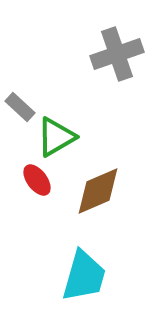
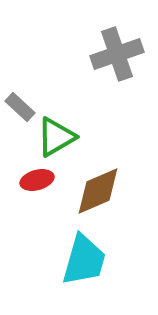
red ellipse: rotated 68 degrees counterclockwise
cyan trapezoid: moved 16 px up
